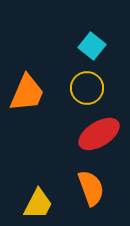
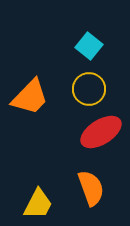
cyan square: moved 3 px left
yellow circle: moved 2 px right, 1 px down
orange trapezoid: moved 3 px right, 4 px down; rotated 21 degrees clockwise
red ellipse: moved 2 px right, 2 px up
